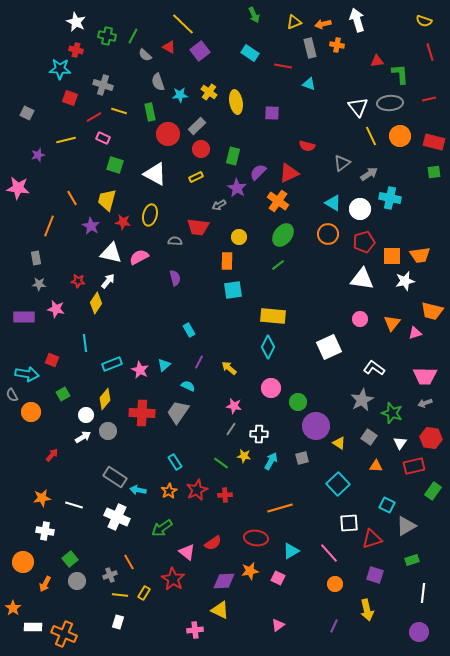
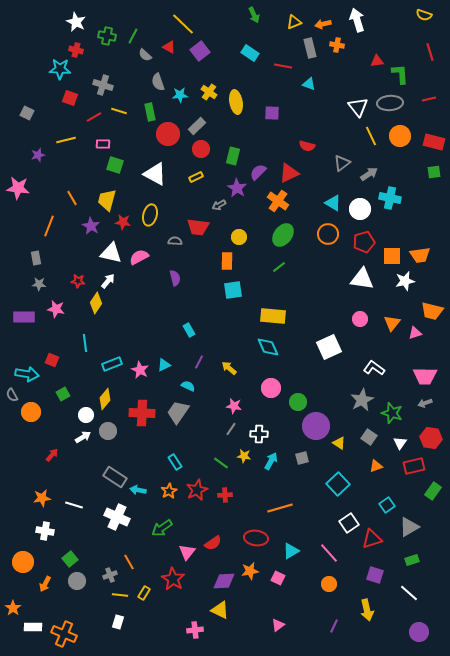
yellow semicircle at (424, 21): moved 6 px up
pink rectangle at (103, 138): moved 6 px down; rotated 24 degrees counterclockwise
green line at (278, 265): moved 1 px right, 2 px down
cyan diamond at (268, 347): rotated 50 degrees counterclockwise
cyan triangle at (164, 365): rotated 16 degrees clockwise
orange triangle at (376, 466): rotated 24 degrees counterclockwise
cyan square at (387, 505): rotated 28 degrees clockwise
white square at (349, 523): rotated 30 degrees counterclockwise
gray triangle at (406, 526): moved 3 px right, 1 px down
pink triangle at (187, 552): rotated 30 degrees clockwise
orange circle at (335, 584): moved 6 px left
white line at (423, 593): moved 14 px left; rotated 54 degrees counterclockwise
